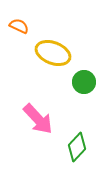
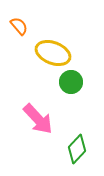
orange semicircle: rotated 24 degrees clockwise
green circle: moved 13 px left
green diamond: moved 2 px down
